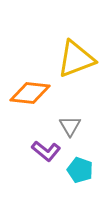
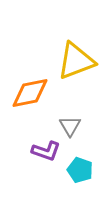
yellow triangle: moved 2 px down
orange diamond: rotated 18 degrees counterclockwise
purple L-shape: rotated 20 degrees counterclockwise
